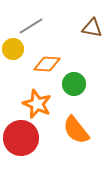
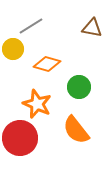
orange diamond: rotated 12 degrees clockwise
green circle: moved 5 px right, 3 px down
red circle: moved 1 px left
